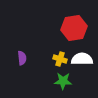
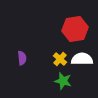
red hexagon: moved 1 px right, 1 px down
yellow cross: rotated 24 degrees clockwise
green star: rotated 12 degrees clockwise
